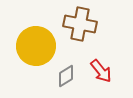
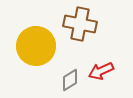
red arrow: rotated 105 degrees clockwise
gray diamond: moved 4 px right, 4 px down
